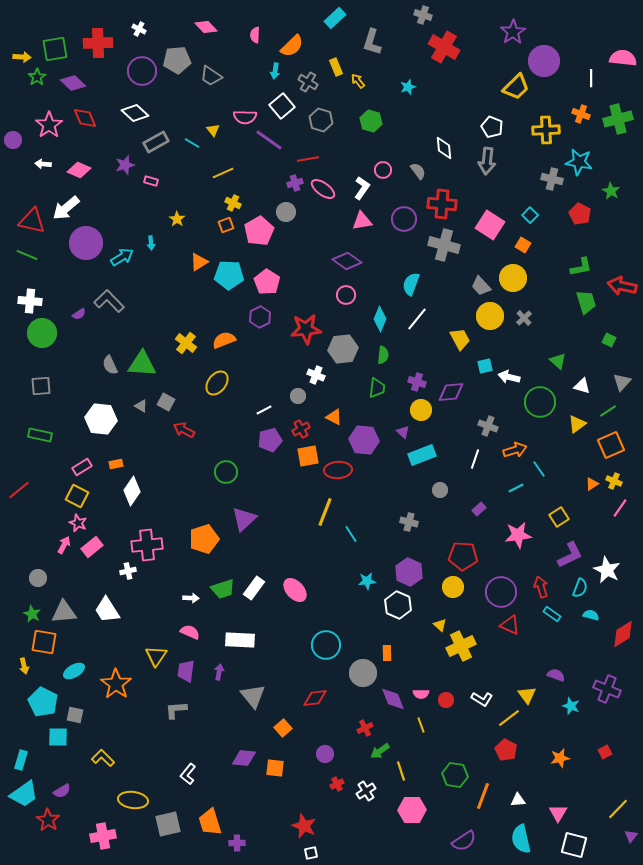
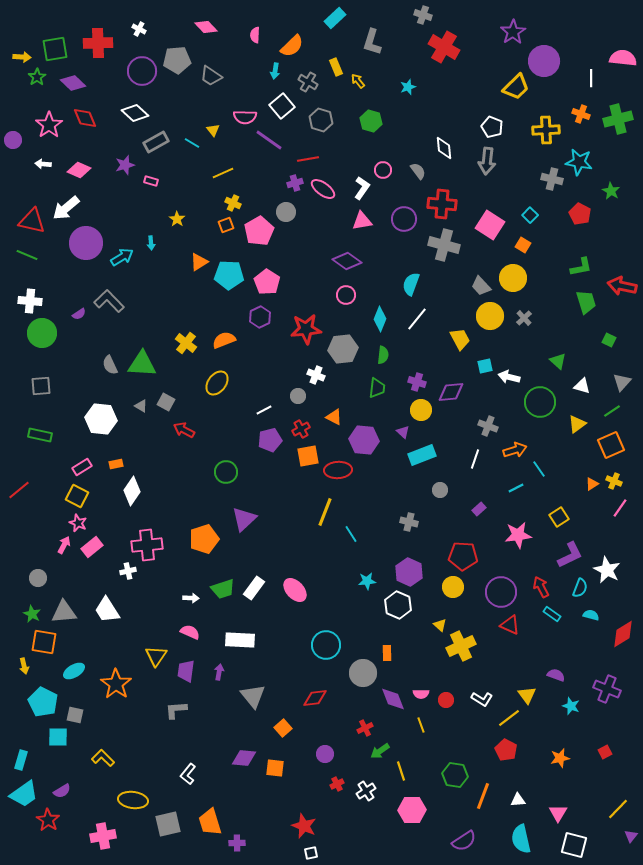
green line at (608, 411): moved 4 px right
red arrow at (541, 587): rotated 10 degrees counterclockwise
